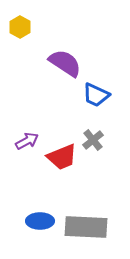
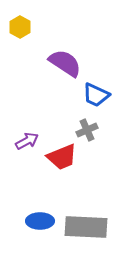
gray cross: moved 6 px left, 10 px up; rotated 15 degrees clockwise
